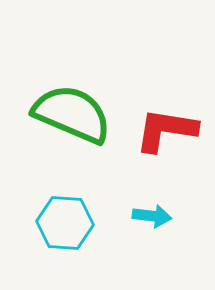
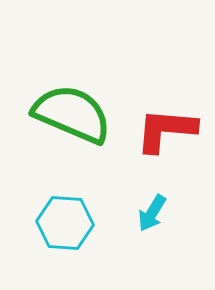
red L-shape: rotated 4 degrees counterclockwise
cyan arrow: moved 3 px up; rotated 114 degrees clockwise
